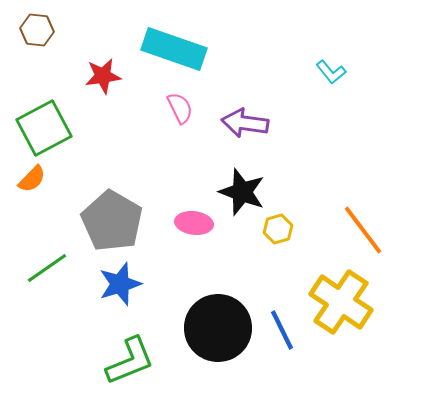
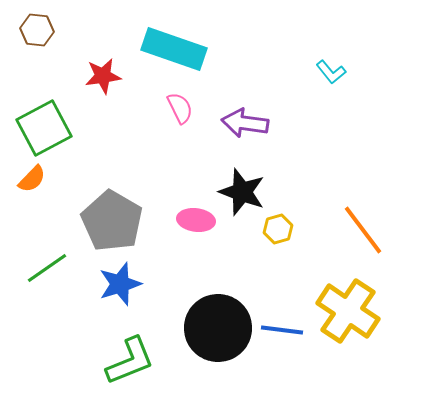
pink ellipse: moved 2 px right, 3 px up
yellow cross: moved 7 px right, 9 px down
blue line: rotated 57 degrees counterclockwise
